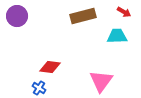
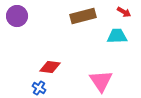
pink triangle: rotated 10 degrees counterclockwise
